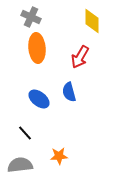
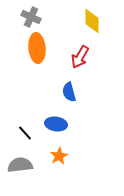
blue ellipse: moved 17 px right, 25 px down; rotated 30 degrees counterclockwise
orange star: rotated 24 degrees counterclockwise
